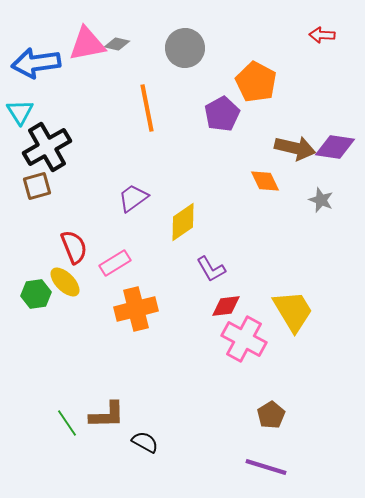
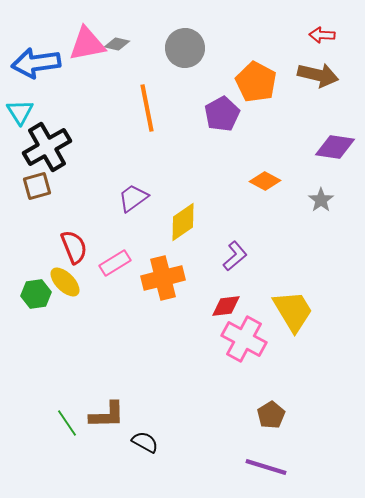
brown arrow: moved 23 px right, 73 px up
orange diamond: rotated 36 degrees counterclockwise
gray star: rotated 15 degrees clockwise
purple L-shape: moved 24 px right, 13 px up; rotated 100 degrees counterclockwise
orange cross: moved 27 px right, 31 px up
